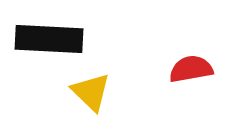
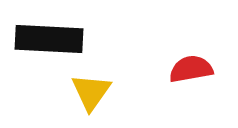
yellow triangle: rotated 21 degrees clockwise
